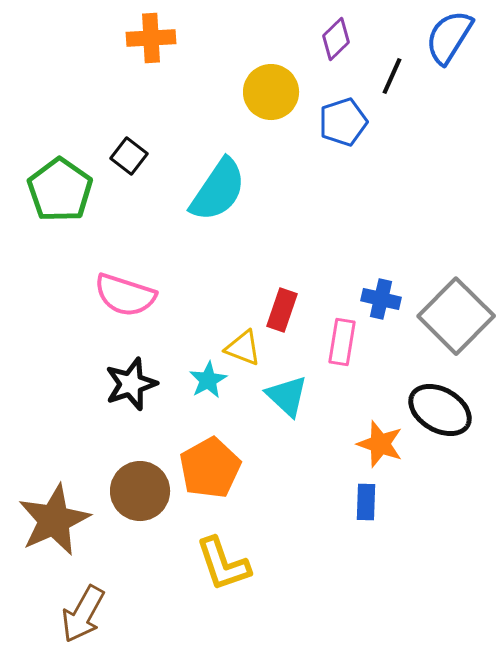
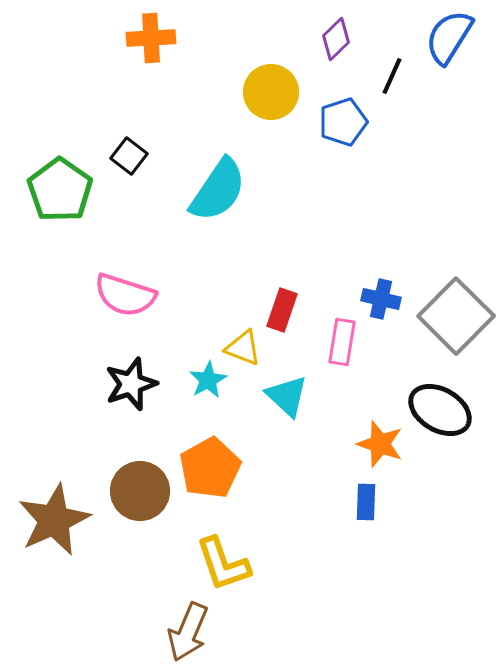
brown arrow: moved 105 px right, 18 px down; rotated 6 degrees counterclockwise
